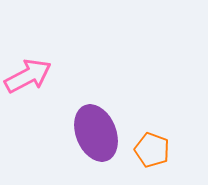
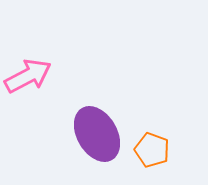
purple ellipse: moved 1 px right, 1 px down; rotated 8 degrees counterclockwise
